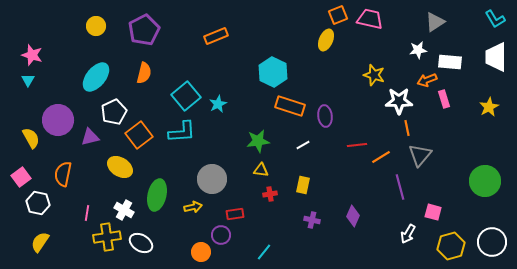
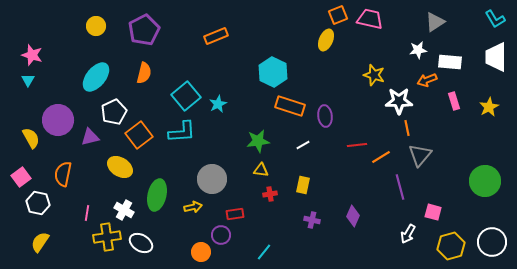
pink rectangle at (444, 99): moved 10 px right, 2 px down
